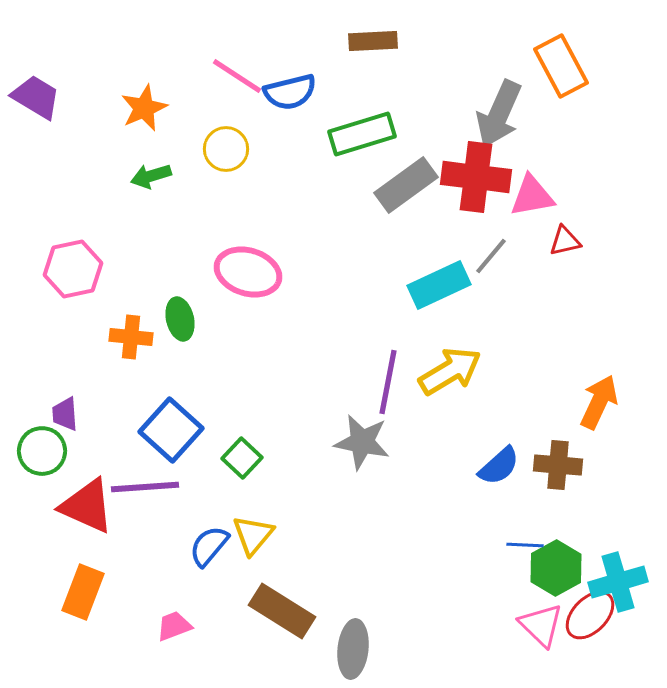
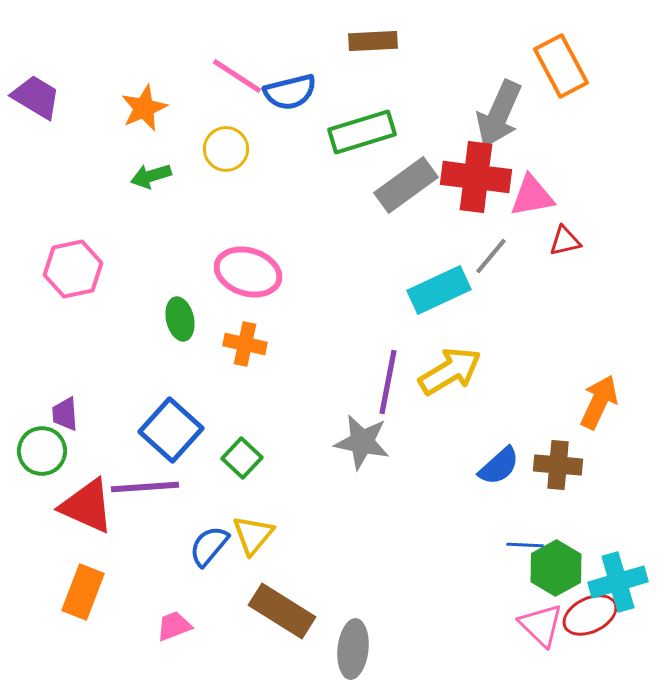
green rectangle at (362, 134): moved 2 px up
cyan rectangle at (439, 285): moved 5 px down
orange cross at (131, 337): moved 114 px right, 7 px down; rotated 6 degrees clockwise
red ellipse at (590, 615): rotated 20 degrees clockwise
